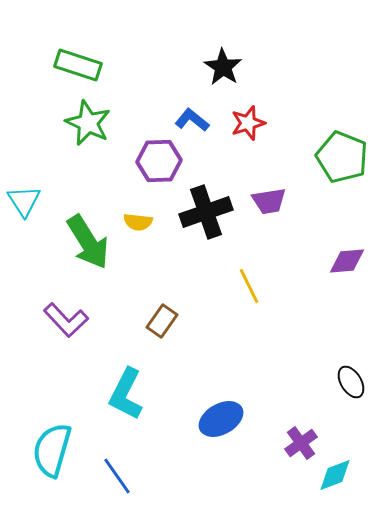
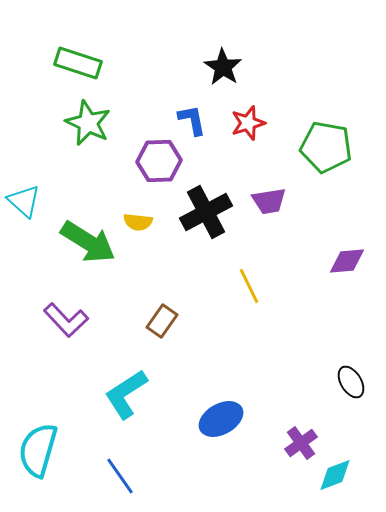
green rectangle: moved 2 px up
blue L-shape: rotated 40 degrees clockwise
green pentagon: moved 16 px left, 10 px up; rotated 12 degrees counterclockwise
cyan triangle: rotated 15 degrees counterclockwise
black cross: rotated 9 degrees counterclockwise
green arrow: rotated 26 degrees counterclockwise
cyan L-shape: rotated 30 degrees clockwise
cyan semicircle: moved 14 px left
blue line: moved 3 px right
